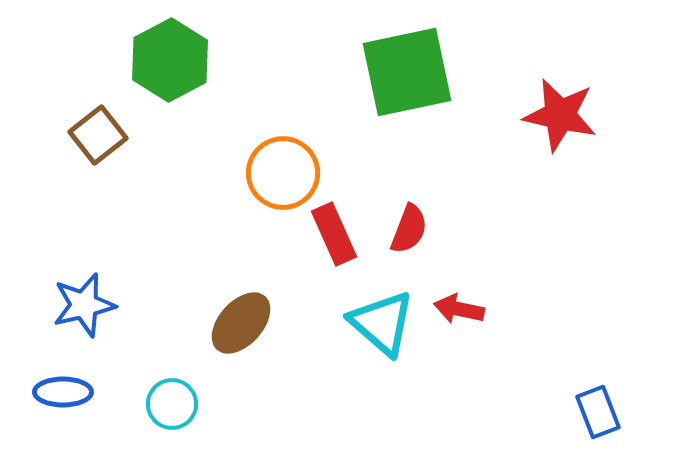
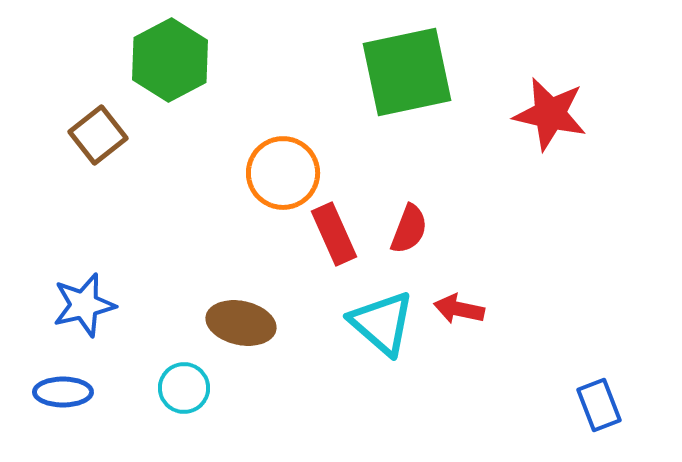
red star: moved 10 px left, 1 px up
brown ellipse: rotated 60 degrees clockwise
cyan circle: moved 12 px right, 16 px up
blue rectangle: moved 1 px right, 7 px up
